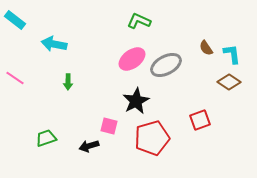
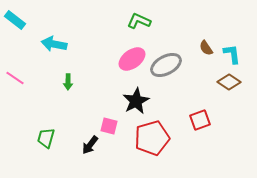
green trapezoid: rotated 55 degrees counterclockwise
black arrow: moved 1 px right, 1 px up; rotated 36 degrees counterclockwise
